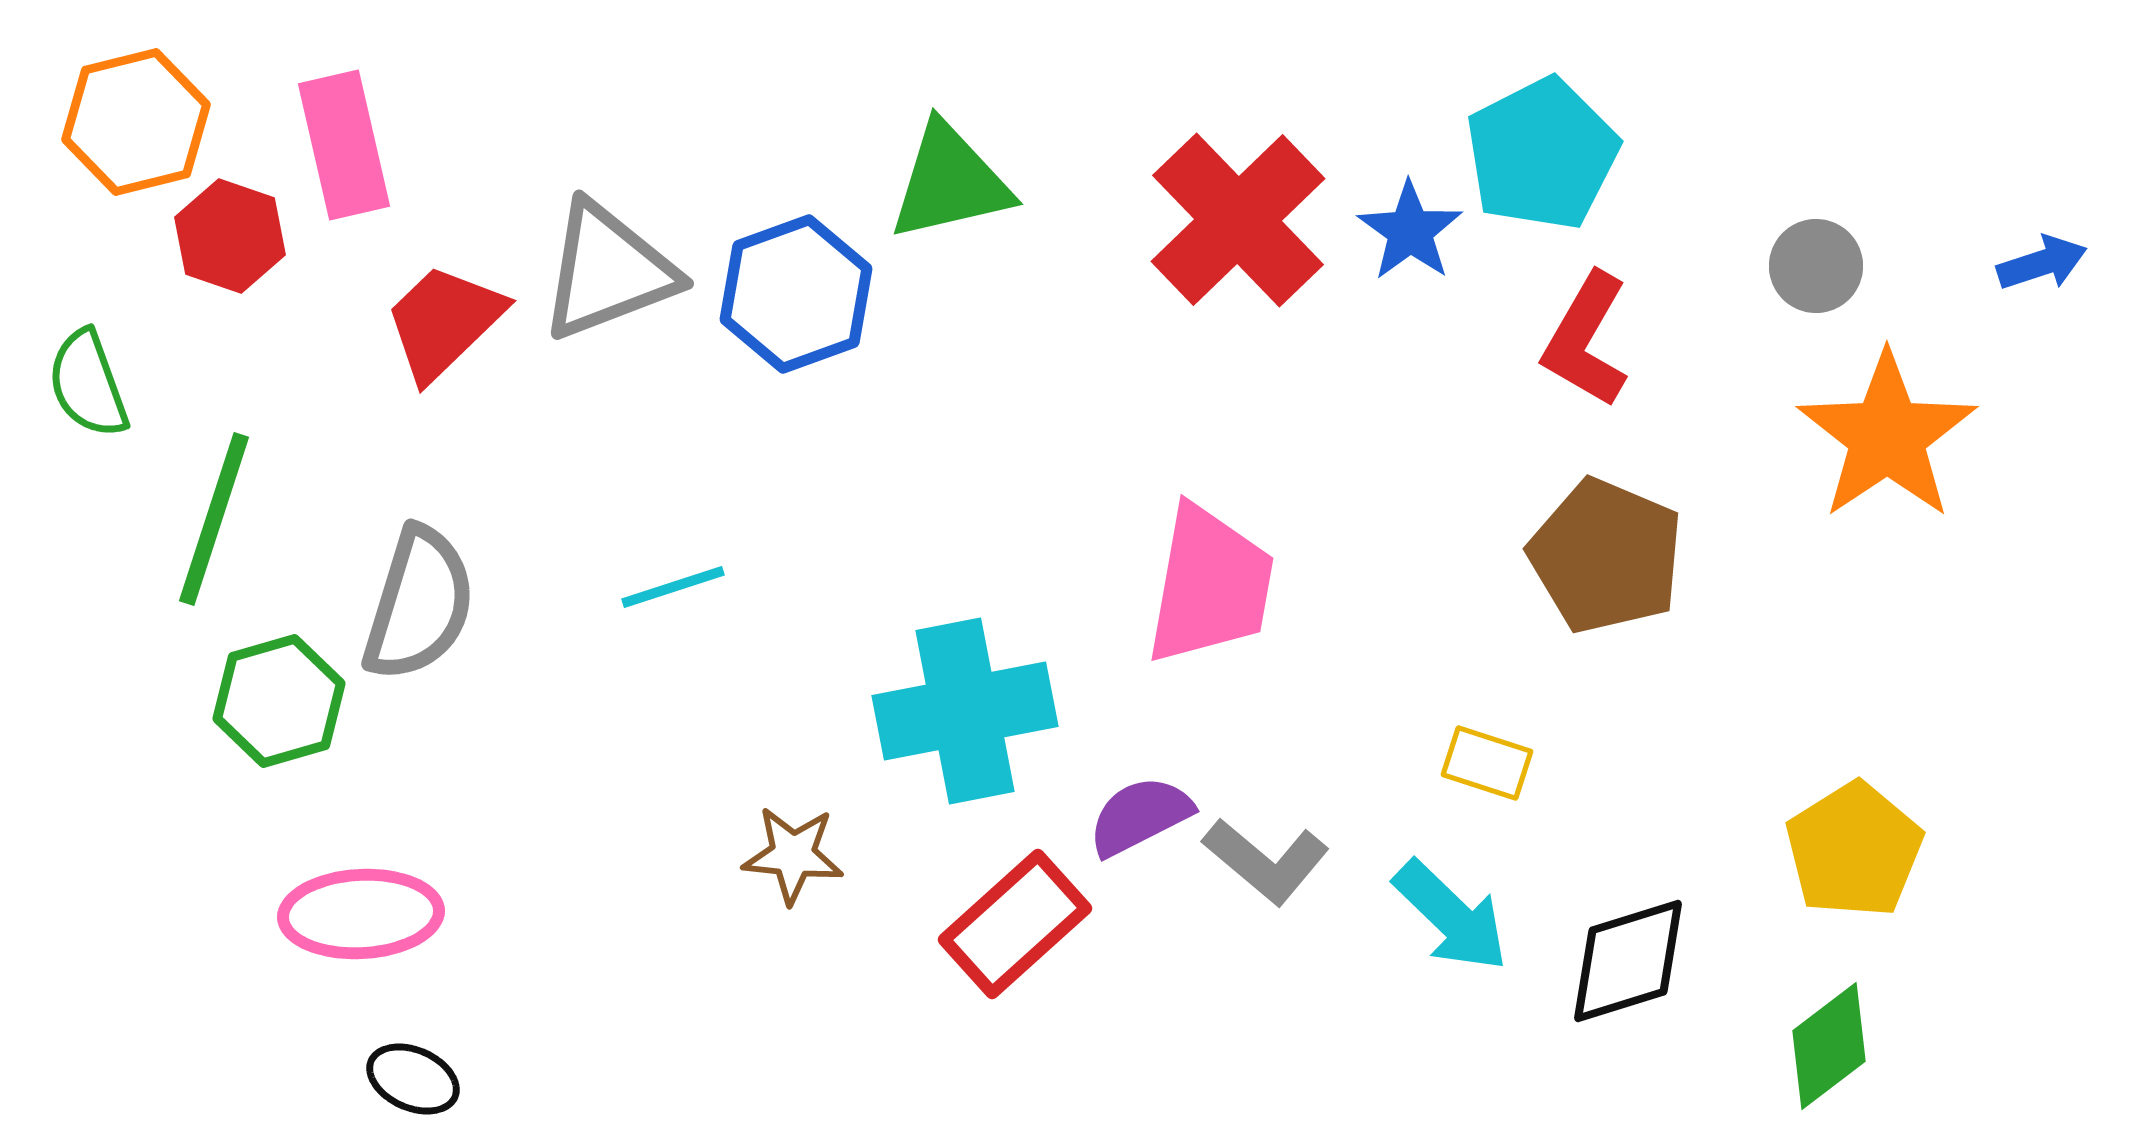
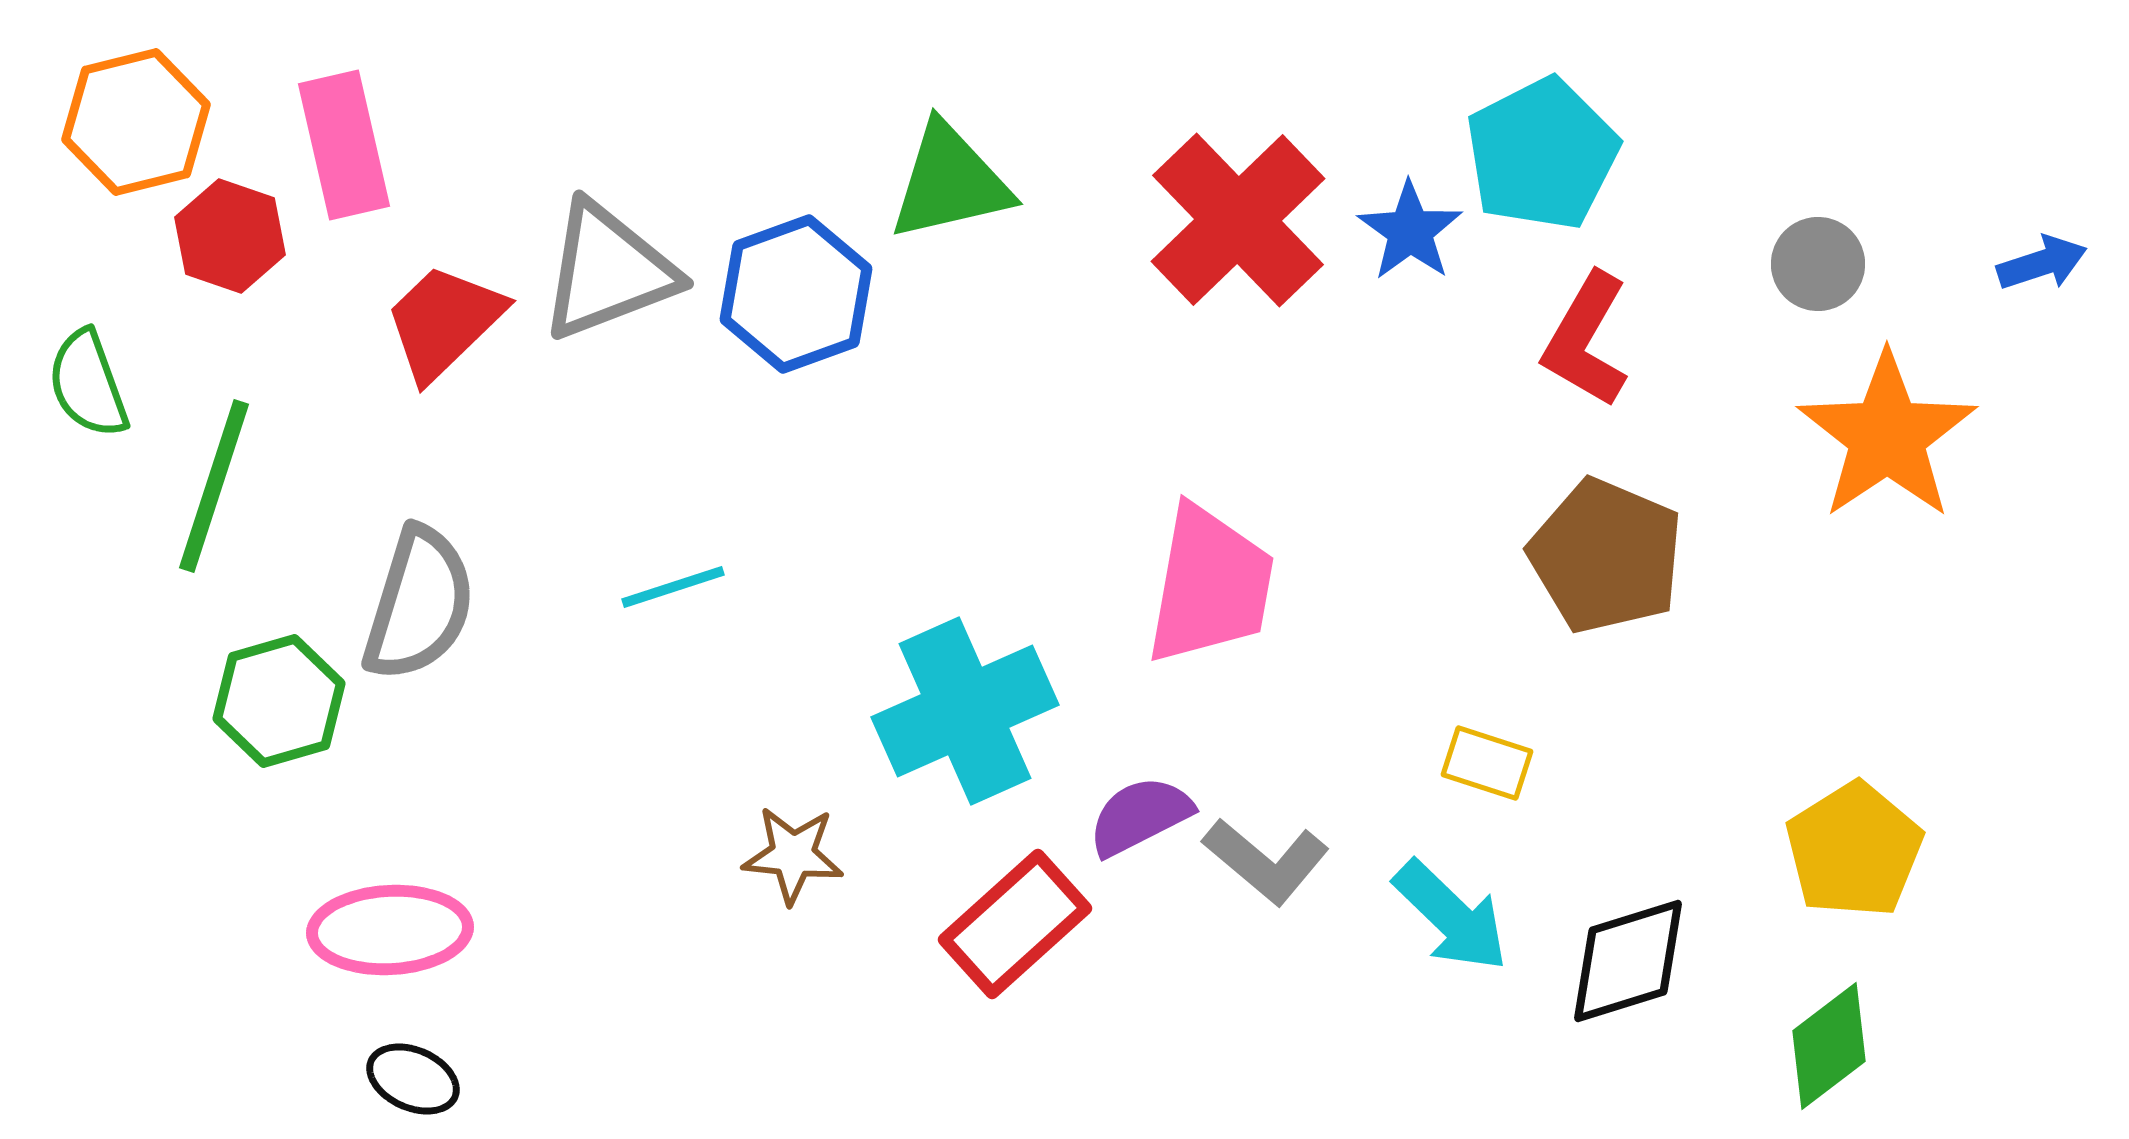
gray circle: moved 2 px right, 2 px up
green line: moved 33 px up
cyan cross: rotated 13 degrees counterclockwise
pink ellipse: moved 29 px right, 16 px down
